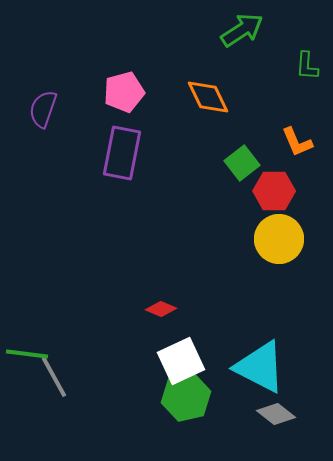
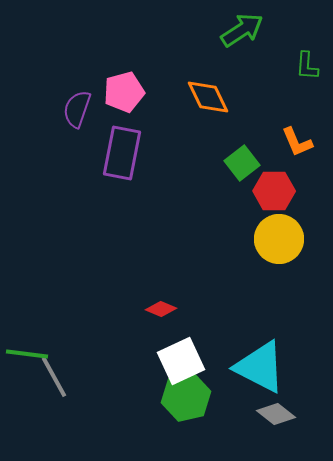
purple semicircle: moved 34 px right
